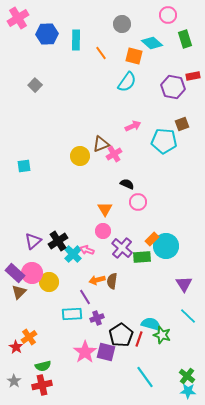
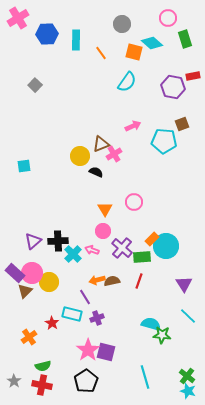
pink circle at (168, 15): moved 3 px down
orange square at (134, 56): moved 4 px up
black semicircle at (127, 184): moved 31 px left, 12 px up
pink circle at (138, 202): moved 4 px left
black cross at (58, 241): rotated 30 degrees clockwise
pink arrow at (87, 250): moved 5 px right
brown semicircle at (112, 281): rotated 70 degrees clockwise
brown triangle at (19, 292): moved 6 px right, 1 px up
cyan rectangle at (72, 314): rotated 18 degrees clockwise
black pentagon at (121, 335): moved 35 px left, 46 px down
green star at (162, 335): rotated 12 degrees counterclockwise
red line at (139, 339): moved 58 px up
red star at (16, 347): moved 36 px right, 24 px up
pink star at (85, 352): moved 3 px right, 2 px up
cyan line at (145, 377): rotated 20 degrees clockwise
red cross at (42, 385): rotated 24 degrees clockwise
cyan star at (188, 391): rotated 14 degrees clockwise
